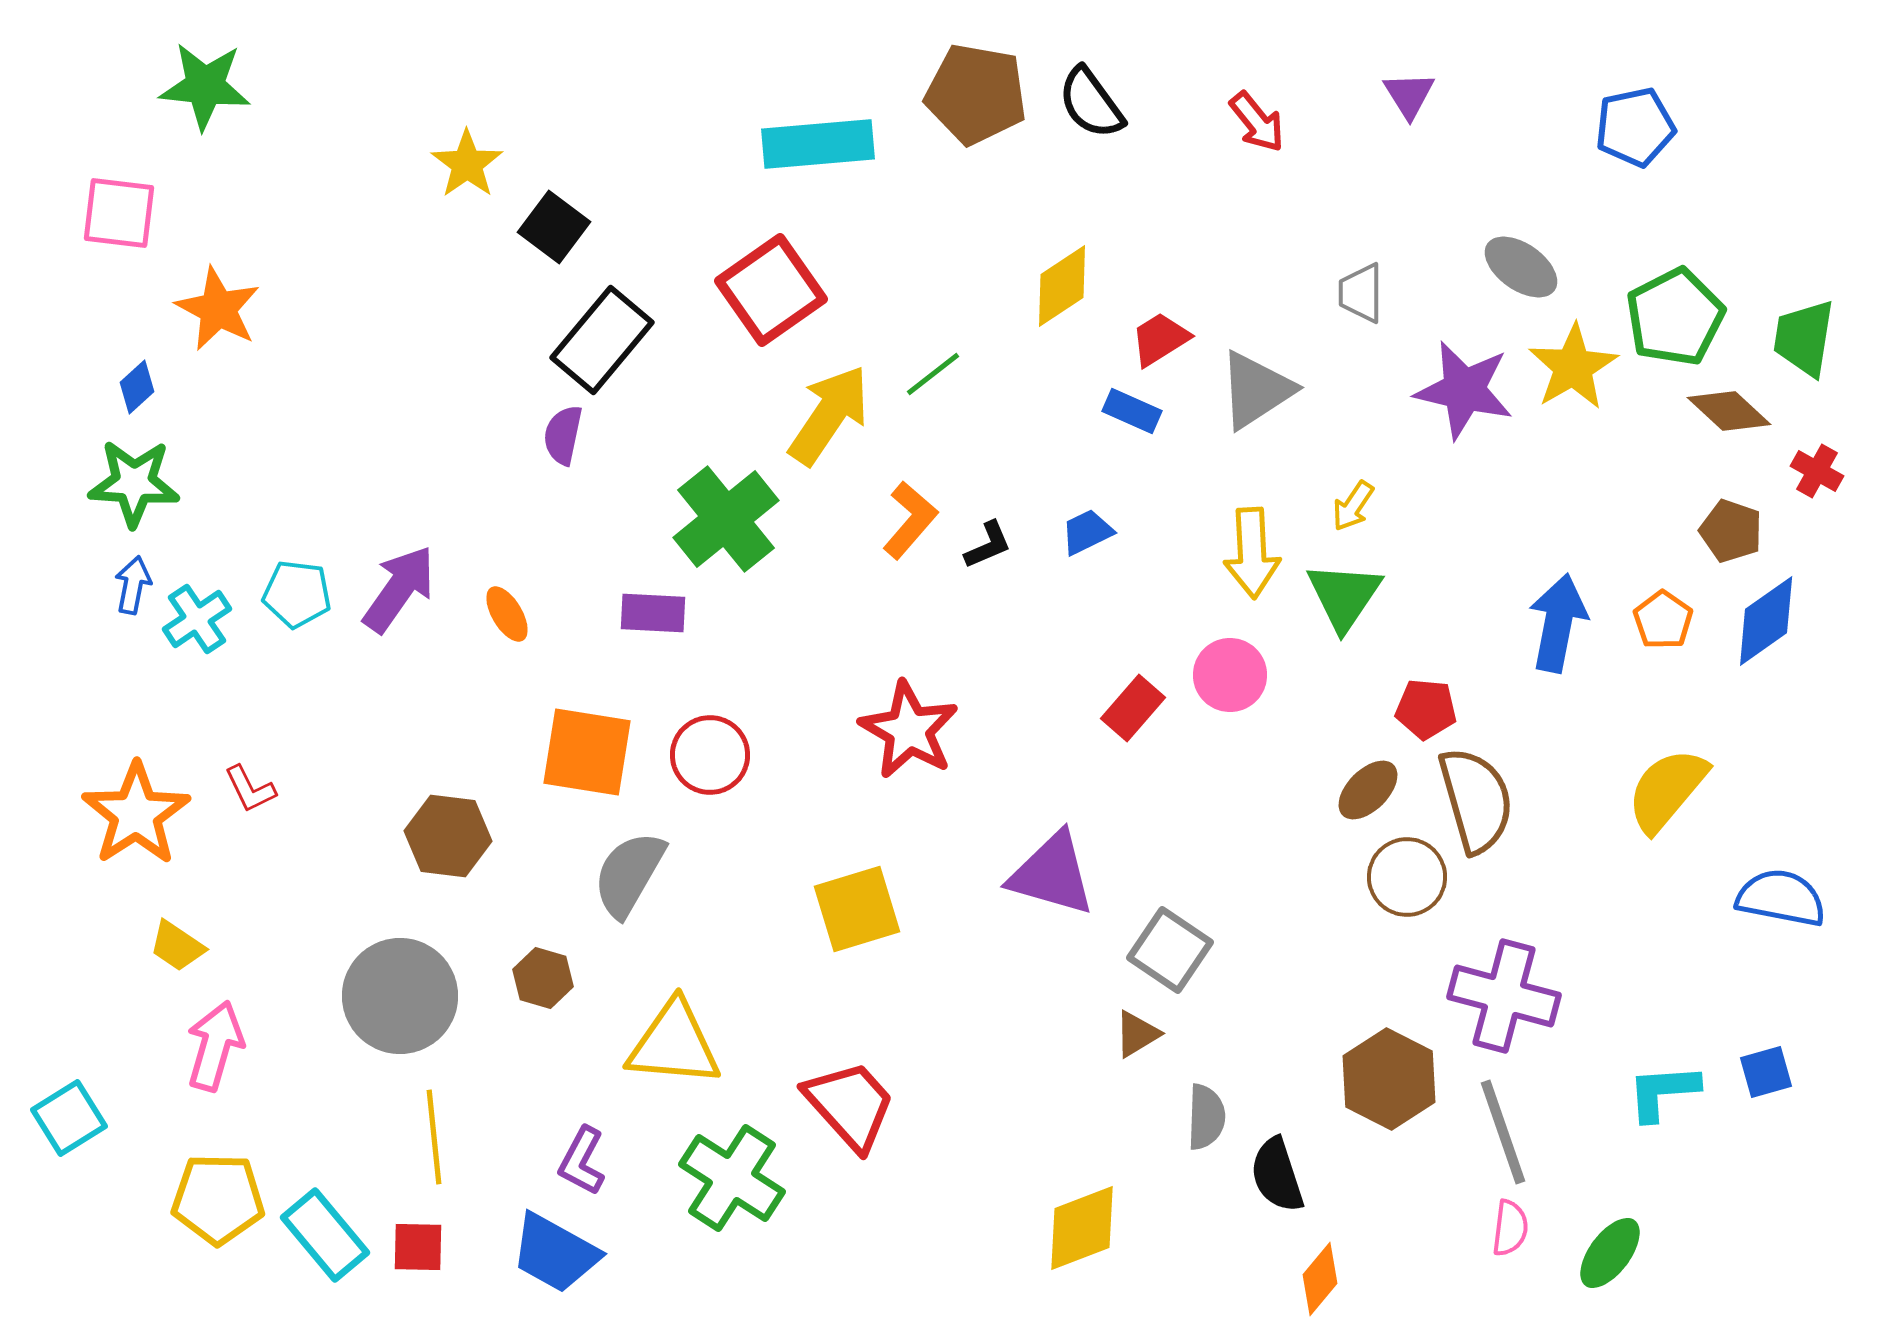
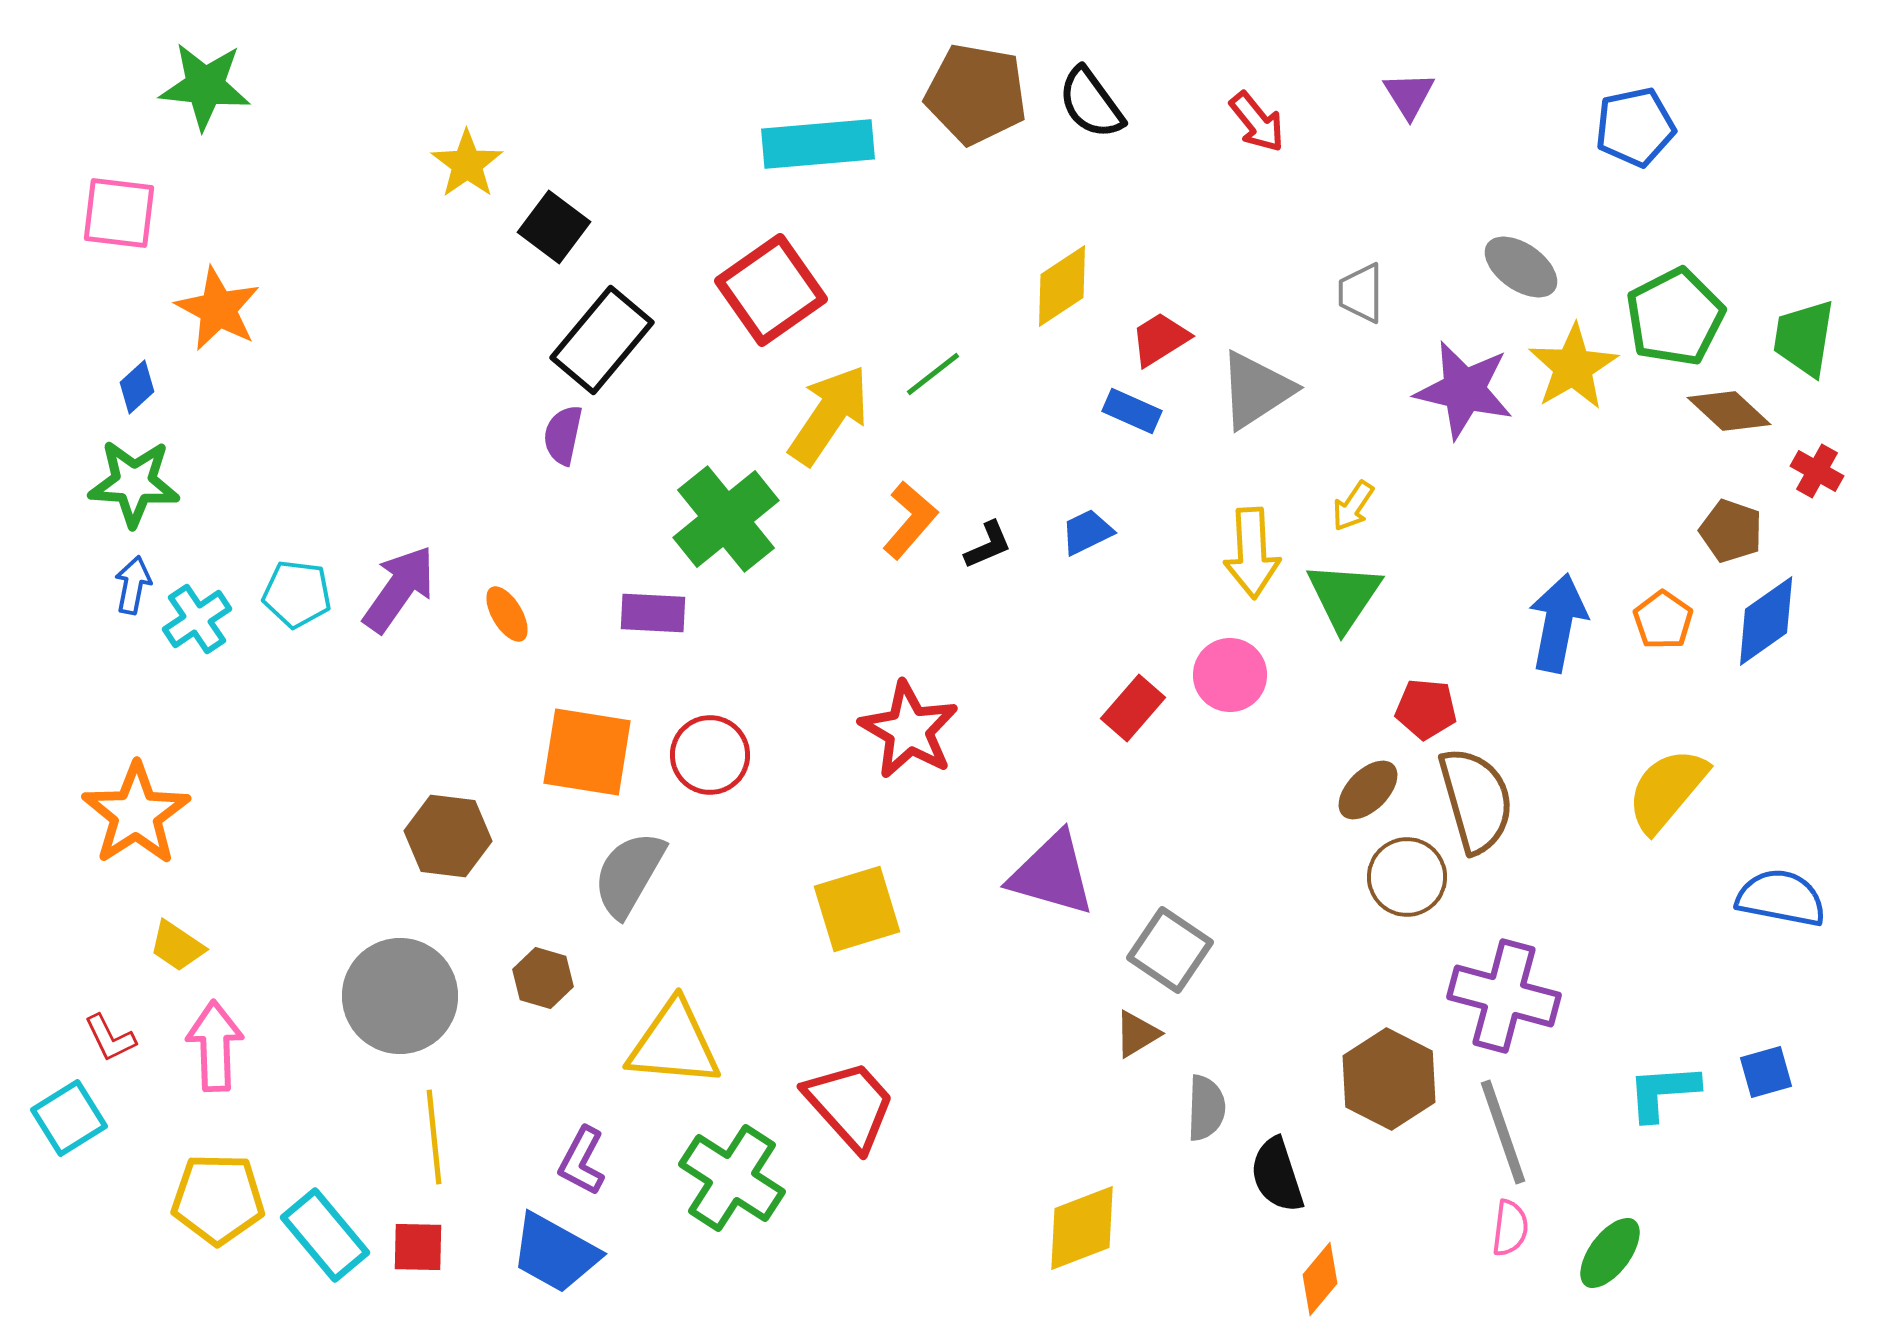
red L-shape at (250, 789): moved 140 px left, 249 px down
pink arrow at (215, 1046): rotated 18 degrees counterclockwise
gray semicircle at (1206, 1117): moved 9 px up
